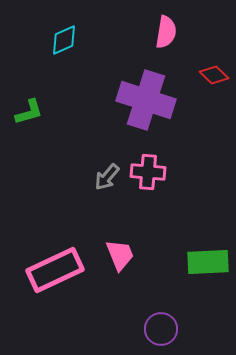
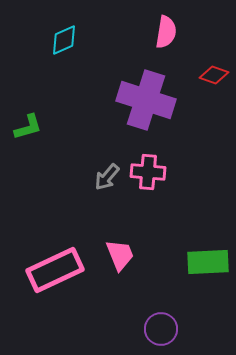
red diamond: rotated 24 degrees counterclockwise
green L-shape: moved 1 px left, 15 px down
